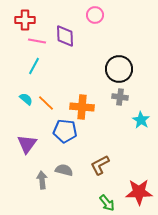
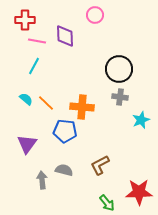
cyan star: rotated 18 degrees clockwise
